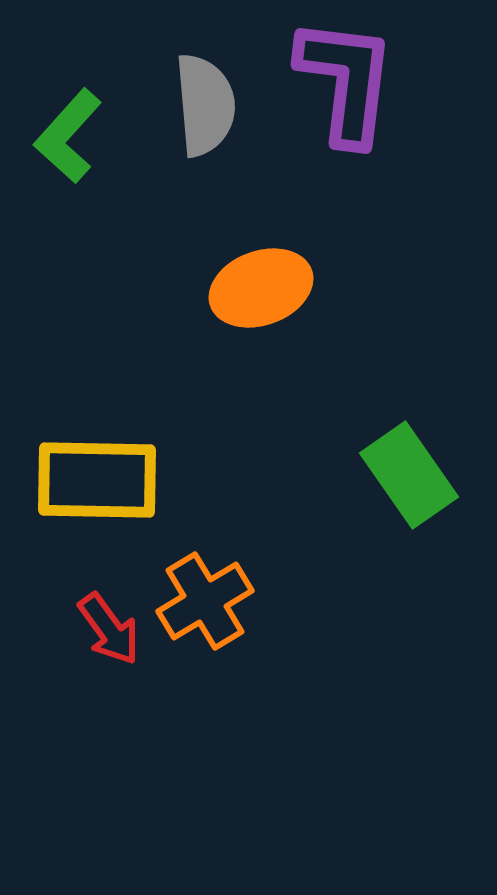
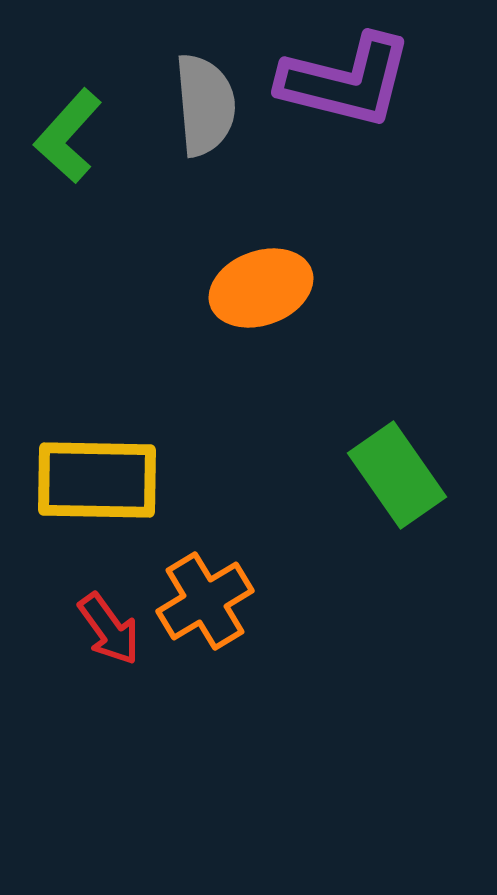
purple L-shape: rotated 97 degrees clockwise
green rectangle: moved 12 px left
